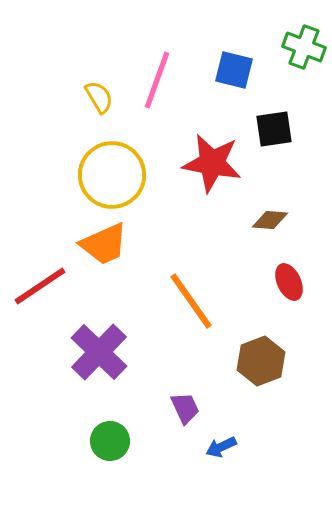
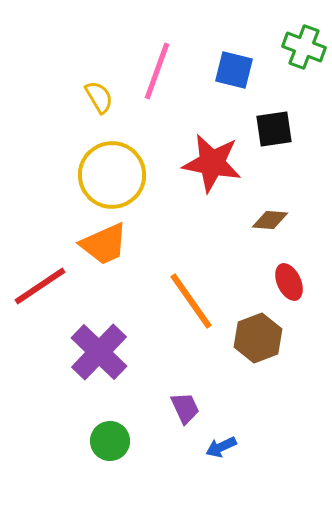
pink line: moved 9 px up
brown hexagon: moved 3 px left, 23 px up
